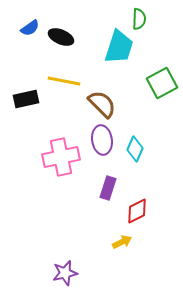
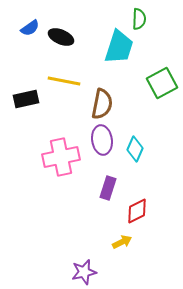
brown semicircle: rotated 56 degrees clockwise
purple star: moved 19 px right, 1 px up
